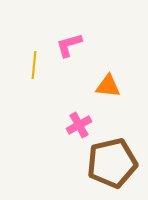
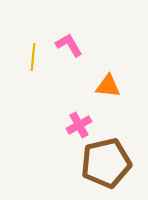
pink L-shape: rotated 76 degrees clockwise
yellow line: moved 1 px left, 8 px up
brown pentagon: moved 6 px left
